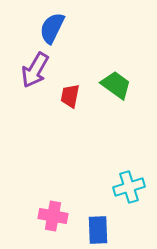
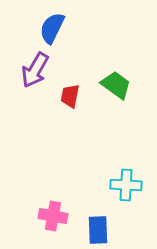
cyan cross: moved 3 px left, 2 px up; rotated 20 degrees clockwise
